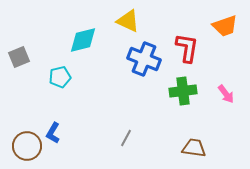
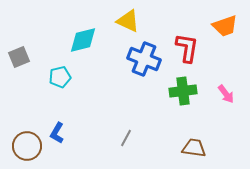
blue L-shape: moved 4 px right
